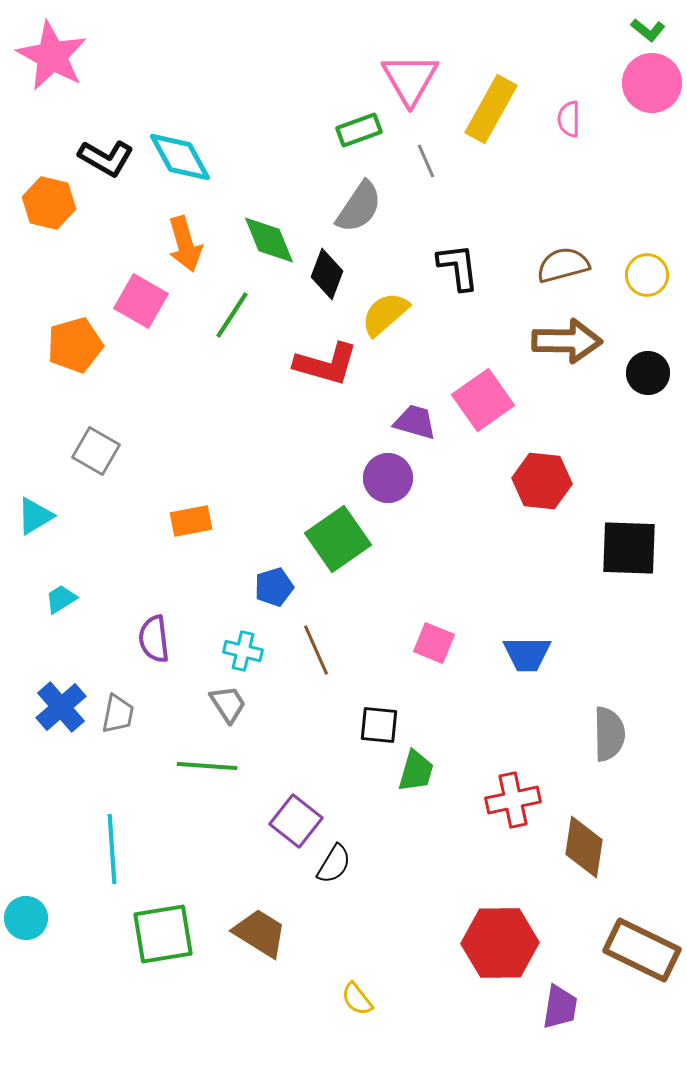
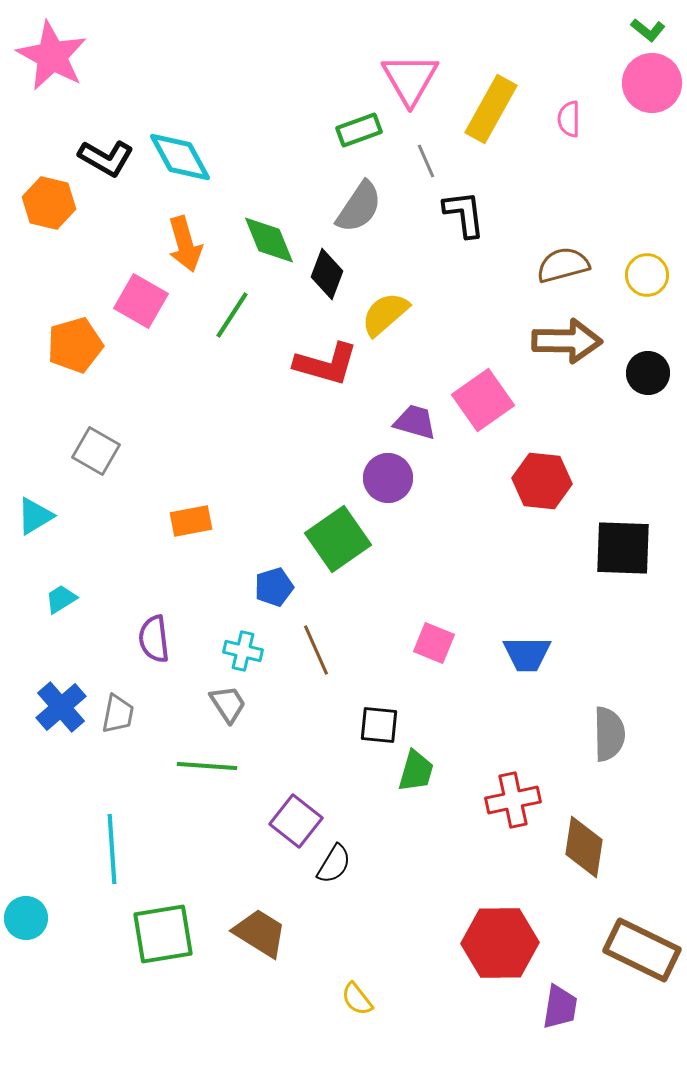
black L-shape at (458, 267): moved 6 px right, 53 px up
black square at (629, 548): moved 6 px left
